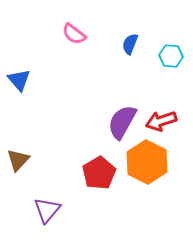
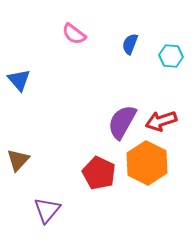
orange hexagon: moved 1 px down
red pentagon: rotated 16 degrees counterclockwise
